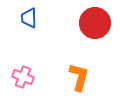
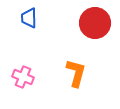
orange L-shape: moved 3 px left, 4 px up
